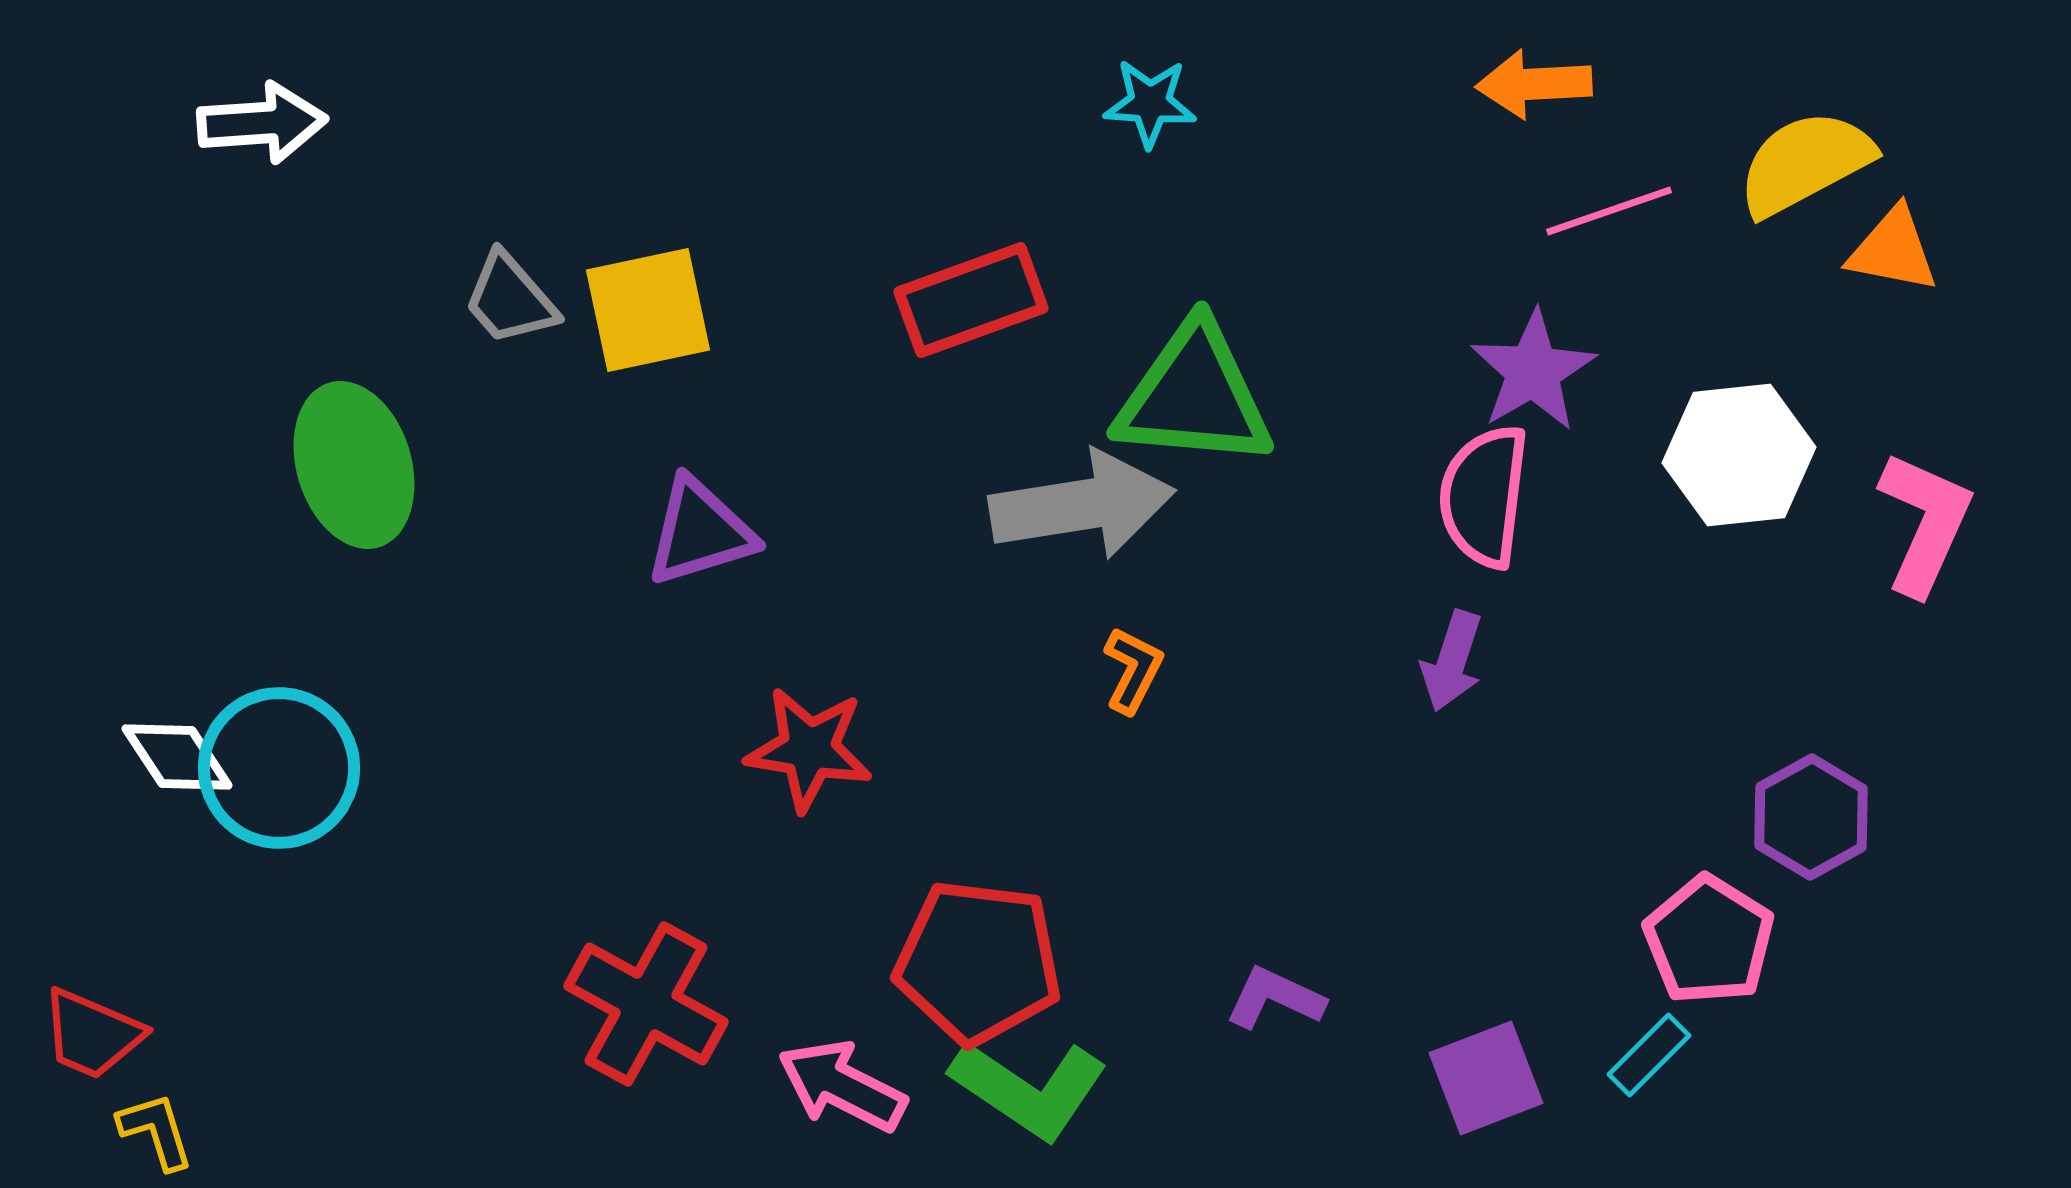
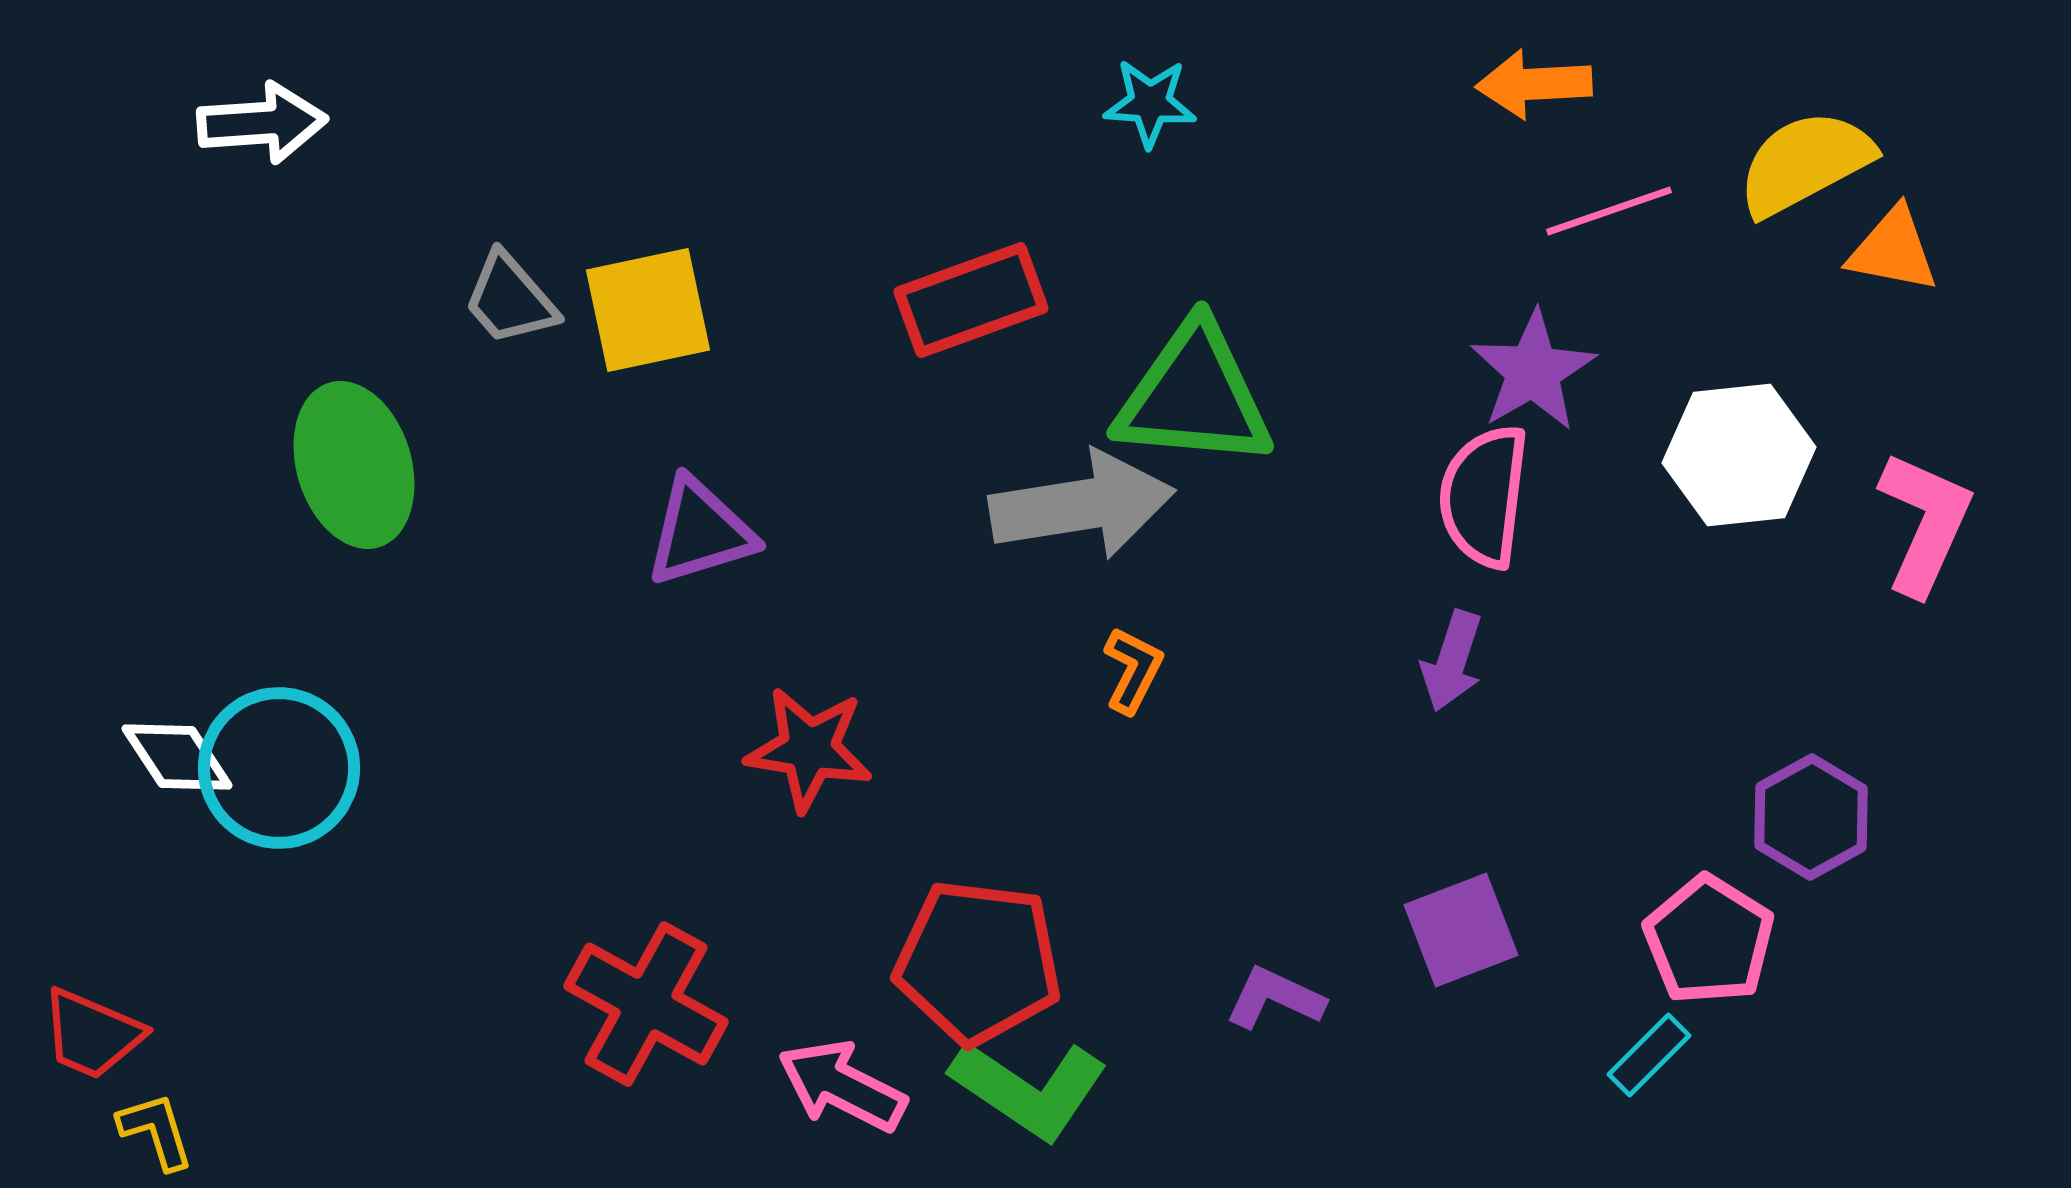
purple square: moved 25 px left, 148 px up
